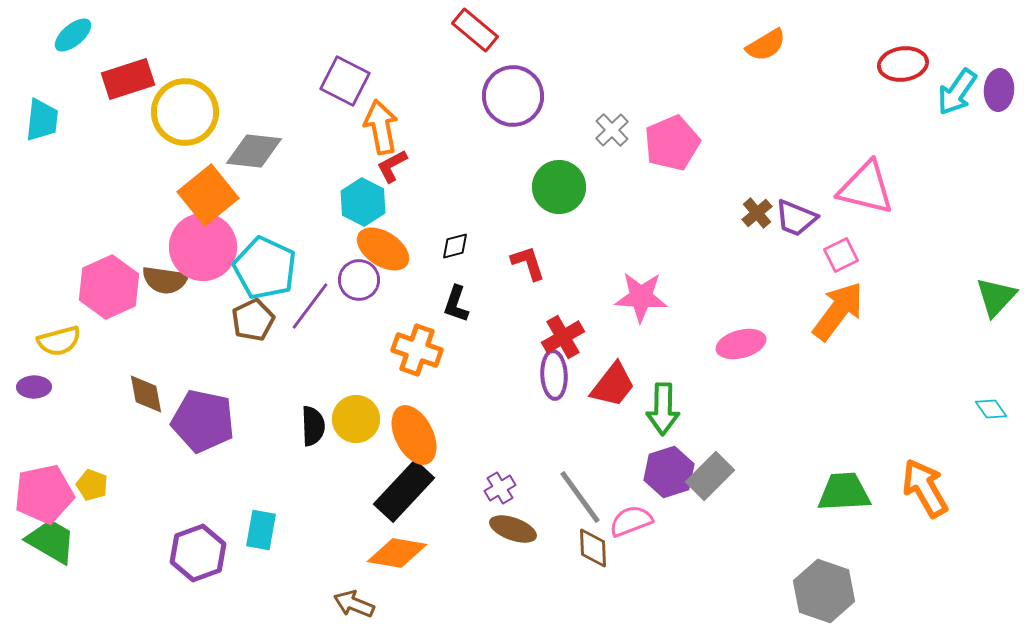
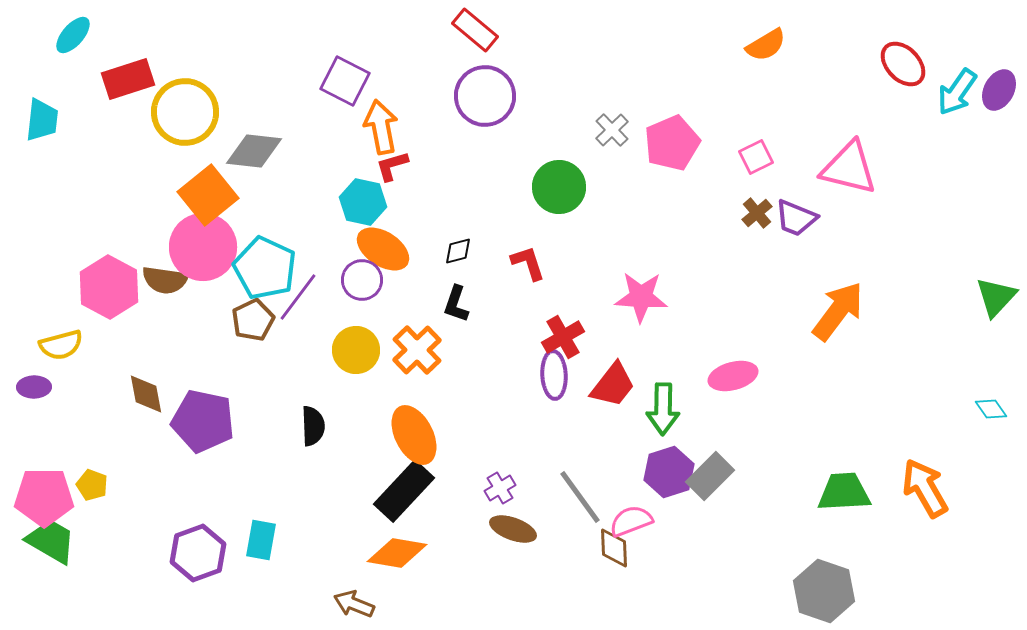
cyan ellipse at (73, 35): rotated 9 degrees counterclockwise
red ellipse at (903, 64): rotated 54 degrees clockwise
purple ellipse at (999, 90): rotated 24 degrees clockwise
purple circle at (513, 96): moved 28 px left
red L-shape at (392, 166): rotated 12 degrees clockwise
pink triangle at (866, 188): moved 17 px left, 20 px up
cyan hexagon at (363, 202): rotated 15 degrees counterclockwise
black diamond at (455, 246): moved 3 px right, 5 px down
pink square at (841, 255): moved 85 px left, 98 px up
purple circle at (359, 280): moved 3 px right
pink hexagon at (109, 287): rotated 8 degrees counterclockwise
purple line at (310, 306): moved 12 px left, 9 px up
yellow semicircle at (59, 341): moved 2 px right, 4 px down
pink ellipse at (741, 344): moved 8 px left, 32 px down
orange cross at (417, 350): rotated 27 degrees clockwise
yellow circle at (356, 419): moved 69 px up
pink pentagon at (44, 494): moved 3 px down; rotated 12 degrees clockwise
cyan rectangle at (261, 530): moved 10 px down
brown diamond at (593, 548): moved 21 px right
